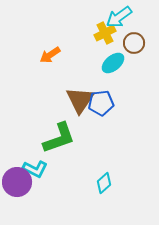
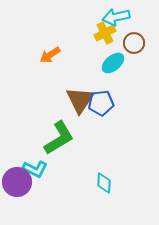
cyan arrow: moved 3 px left; rotated 24 degrees clockwise
green L-shape: rotated 12 degrees counterclockwise
cyan diamond: rotated 45 degrees counterclockwise
